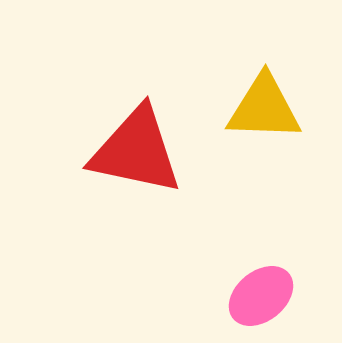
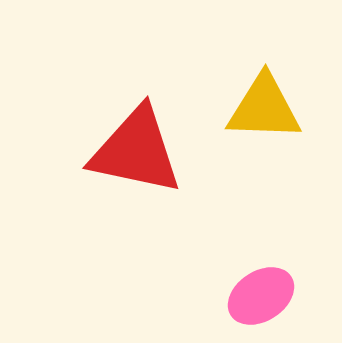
pink ellipse: rotated 6 degrees clockwise
